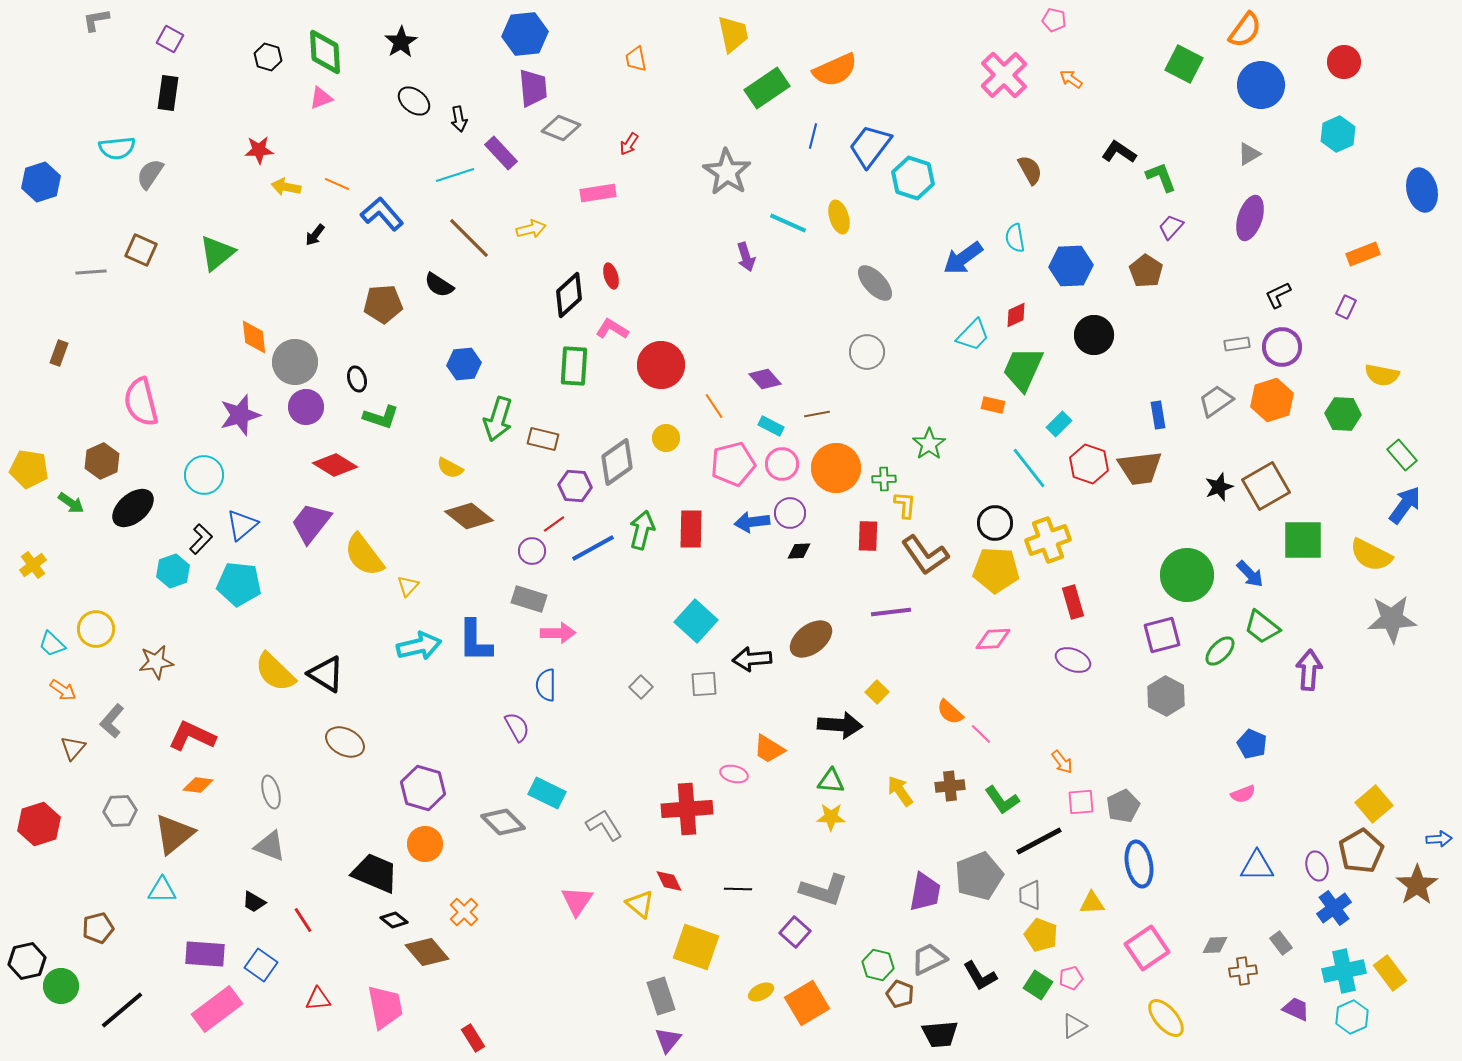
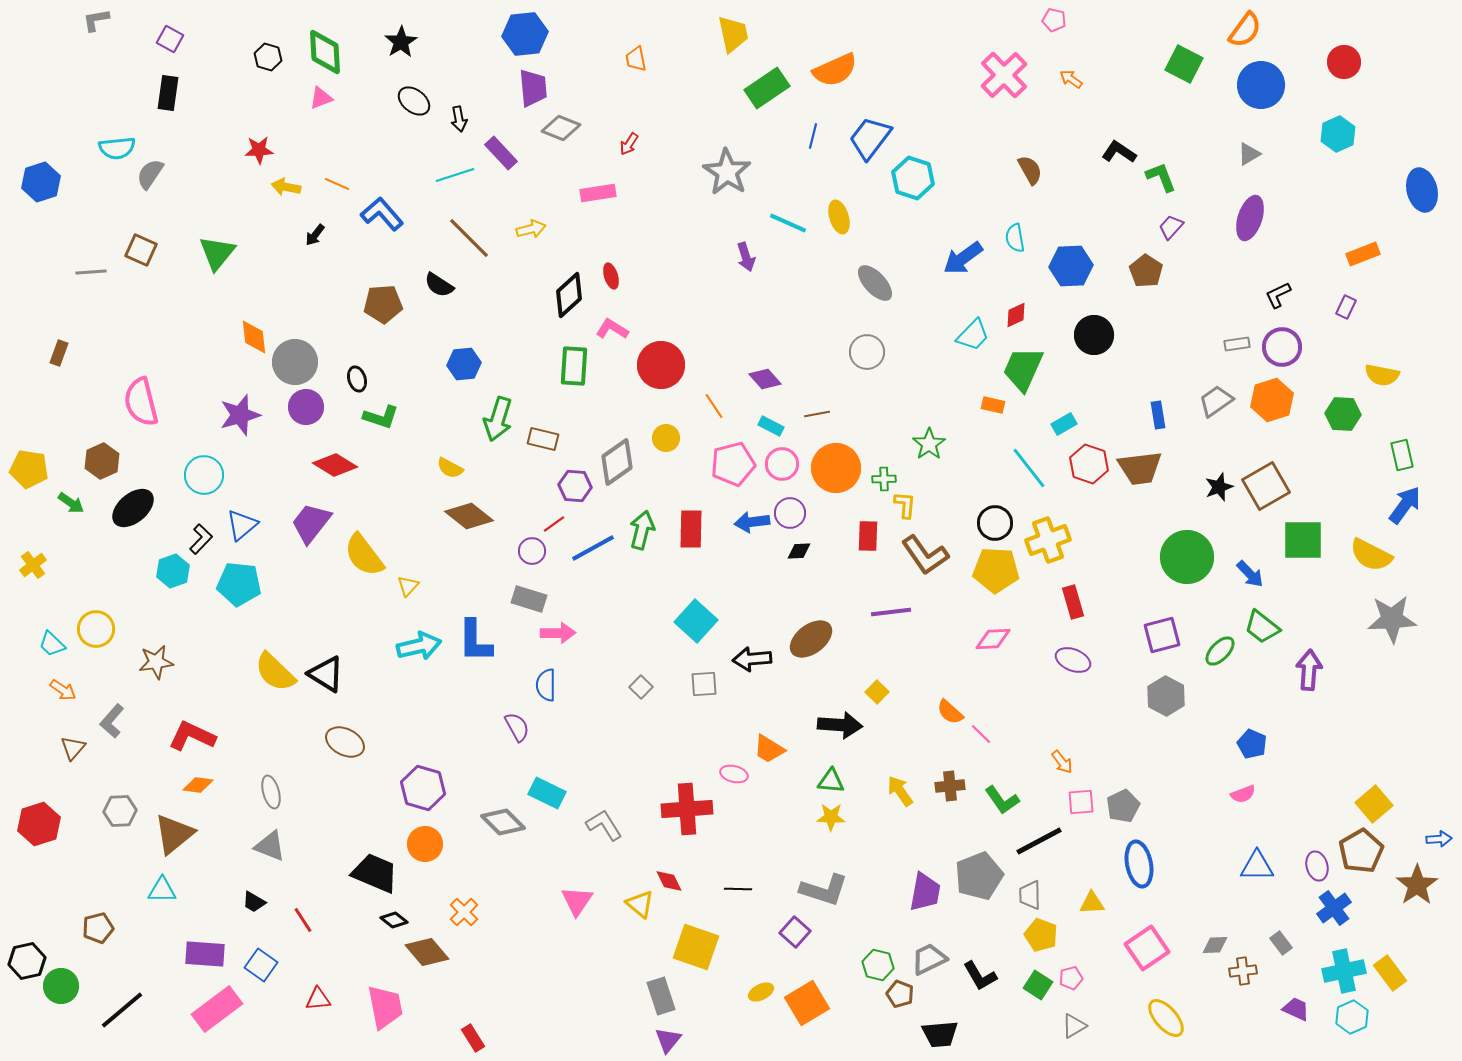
blue trapezoid at (870, 146): moved 8 px up
green triangle at (217, 253): rotated 12 degrees counterclockwise
cyan rectangle at (1059, 424): moved 5 px right; rotated 15 degrees clockwise
green rectangle at (1402, 455): rotated 28 degrees clockwise
green circle at (1187, 575): moved 18 px up
